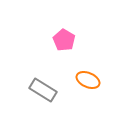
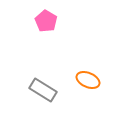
pink pentagon: moved 18 px left, 19 px up
